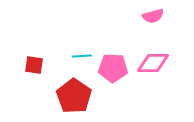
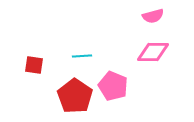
pink diamond: moved 11 px up
pink pentagon: moved 18 px down; rotated 20 degrees clockwise
red pentagon: moved 1 px right
